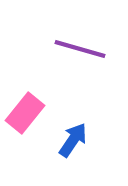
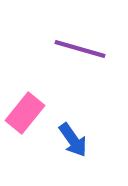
blue arrow: rotated 111 degrees clockwise
